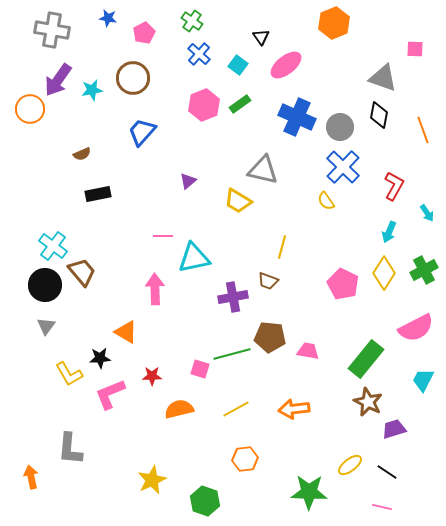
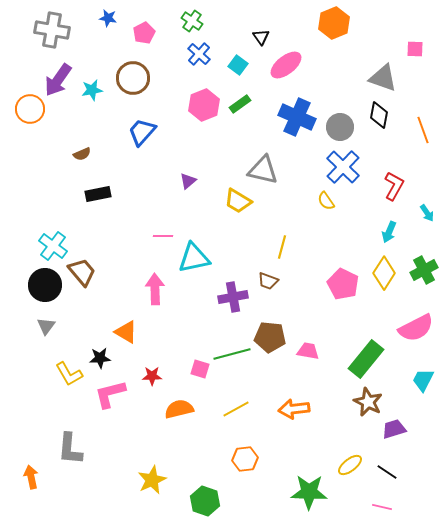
pink L-shape at (110, 394): rotated 8 degrees clockwise
